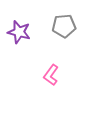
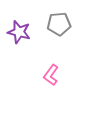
gray pentagon: moved 5 px left, 2 px up
